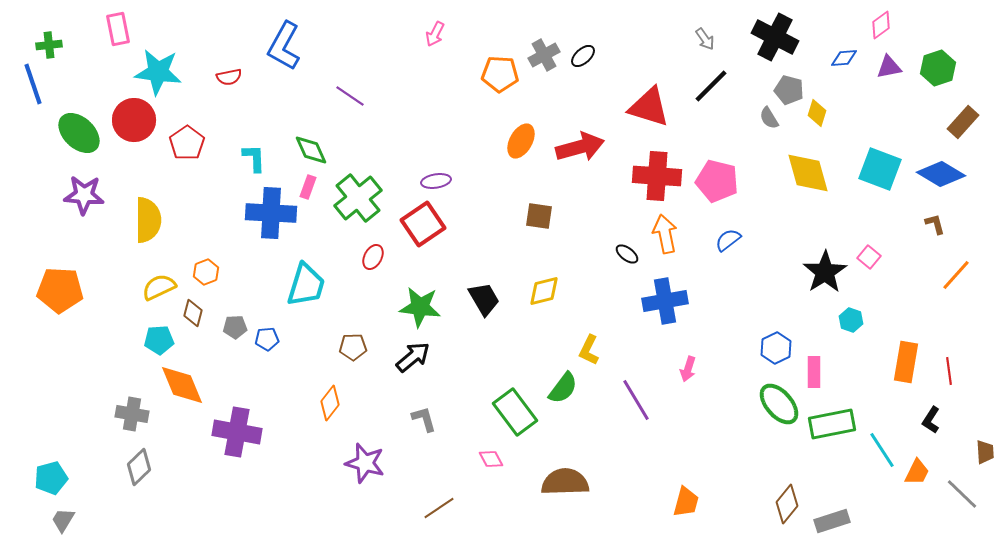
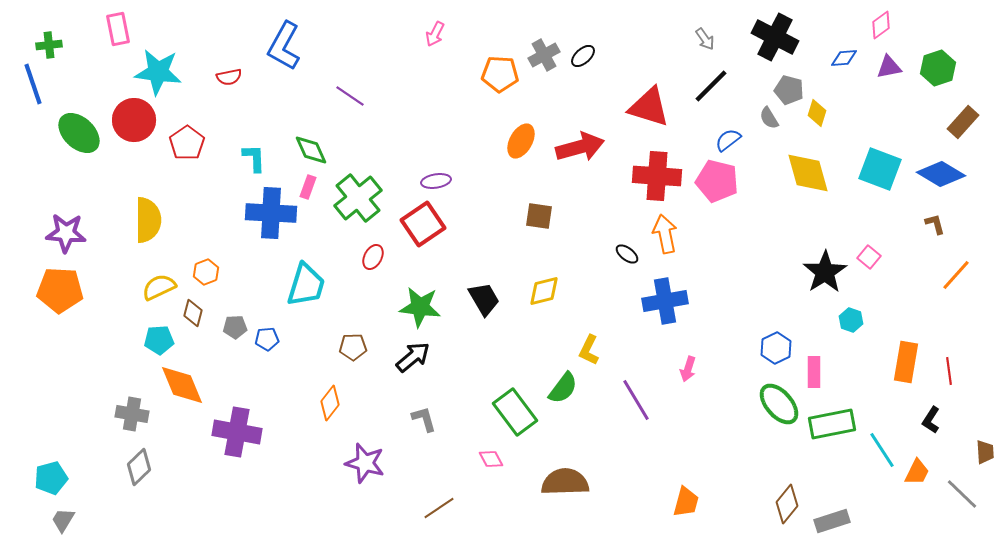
purple star at (84, 195): moved 18 px left, 38 px down
blue semicircle at (728, 240): moved 100 px up
